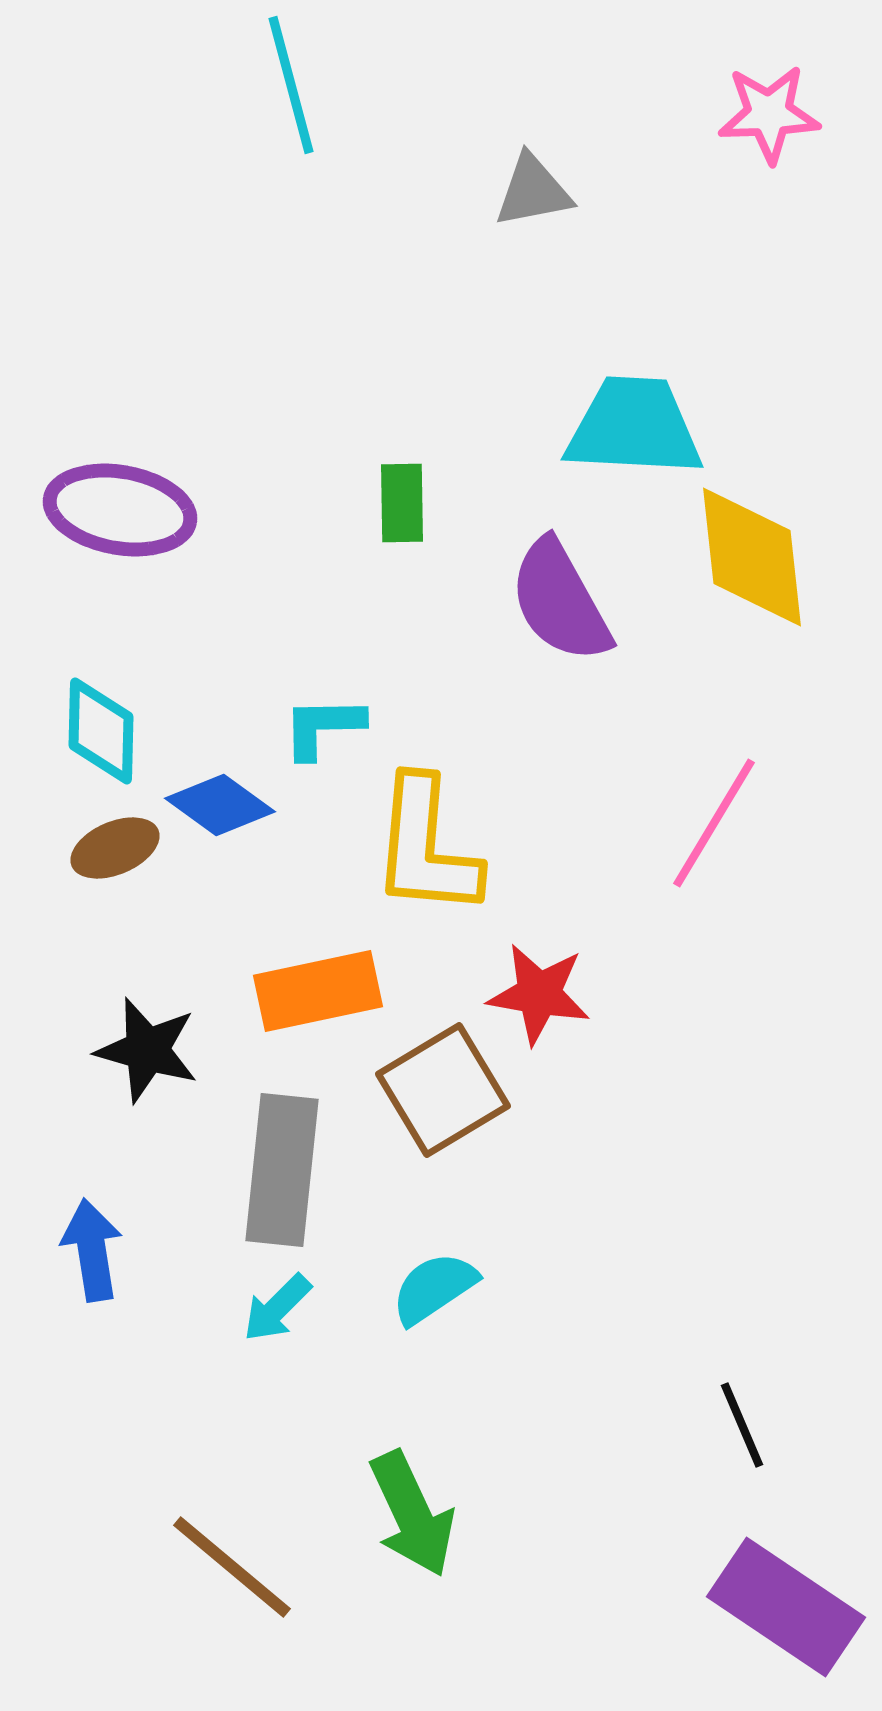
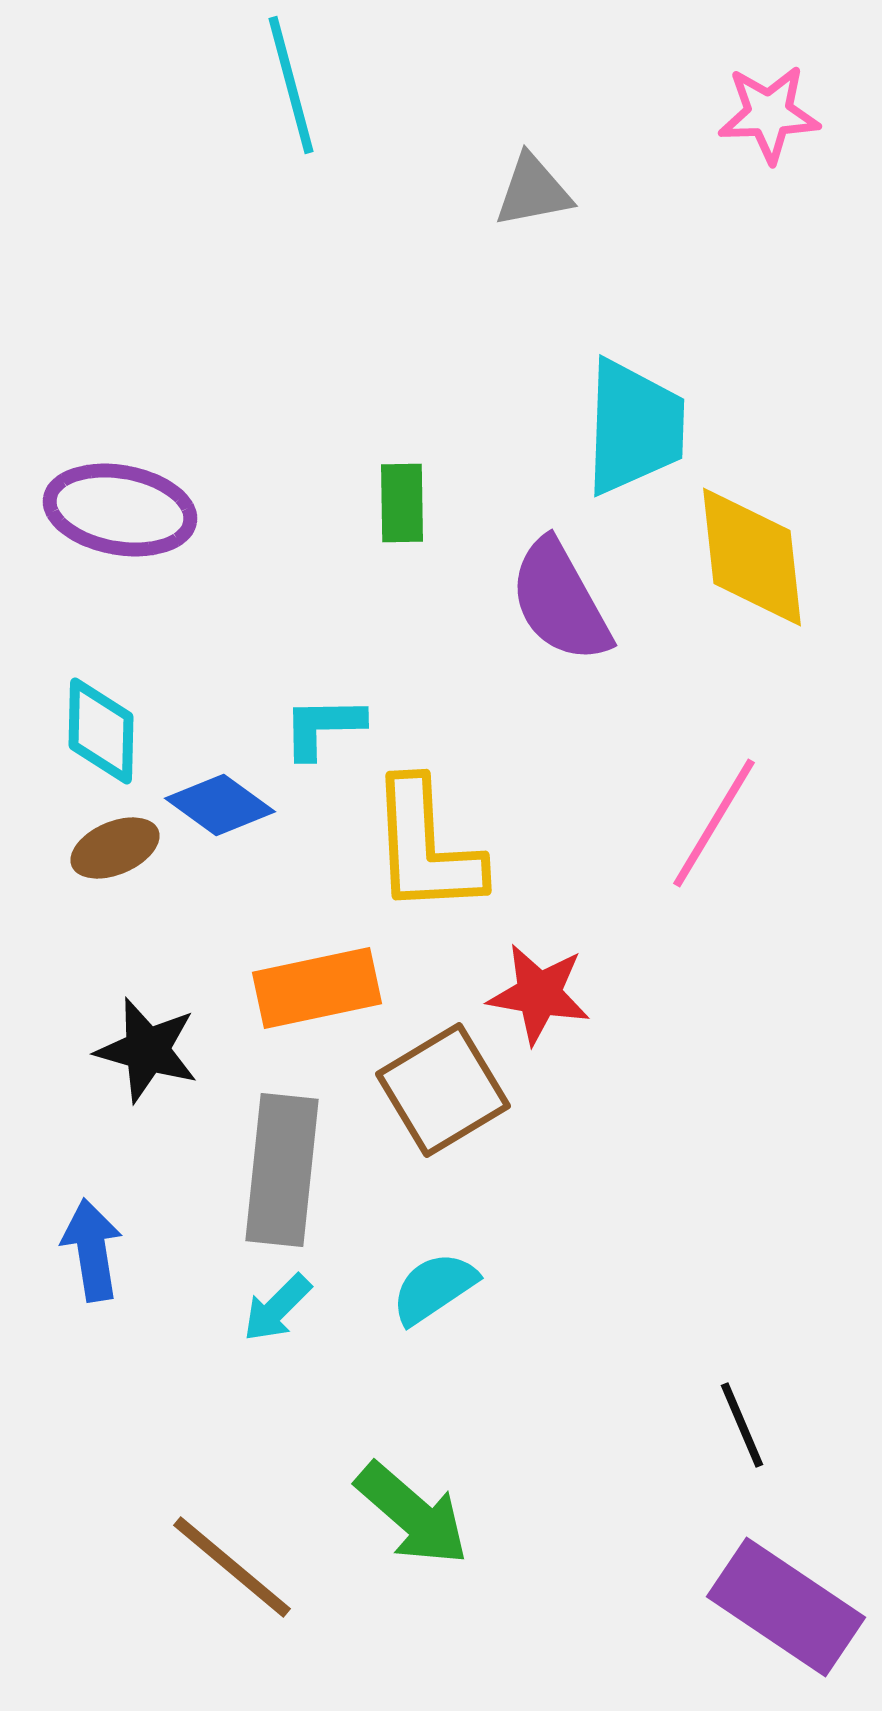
cyan trapezoid: rotated 89 degrees clockwise
yellow L-shape: rotated 8 degrees counterclockwise
orange rectangle: moved 1 px left, 3 px up
green arrow: rotated 24 degrees counterclockwise
